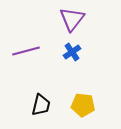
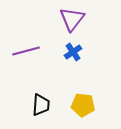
blue cross: moved 1 px right
black trapezoid: rotated 10 degrees counterclockwise
